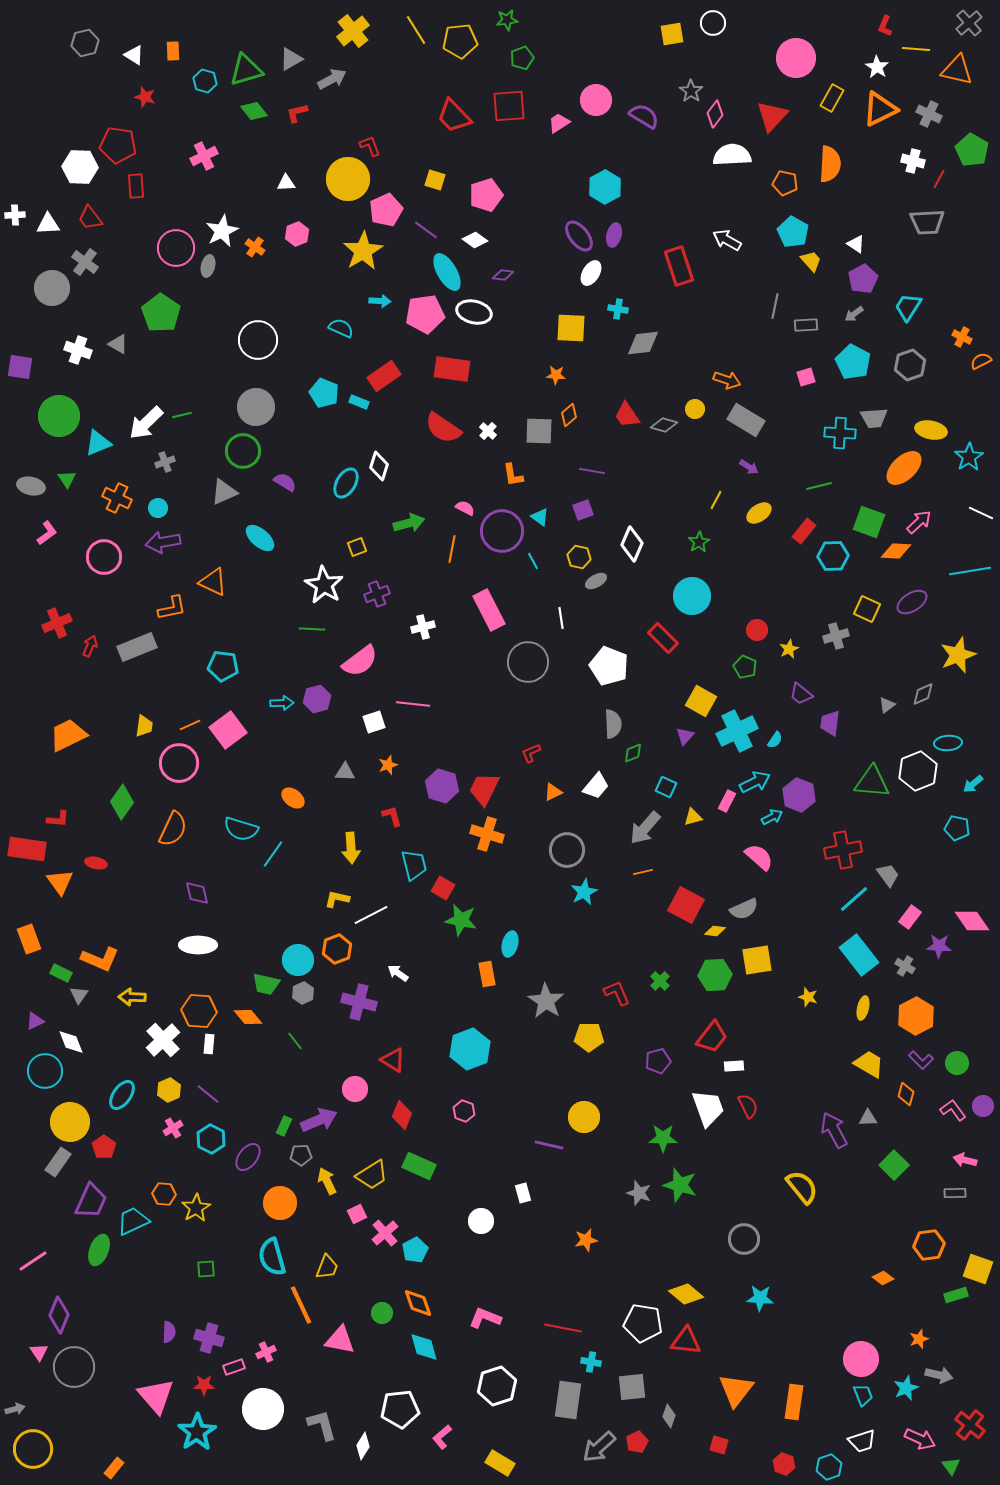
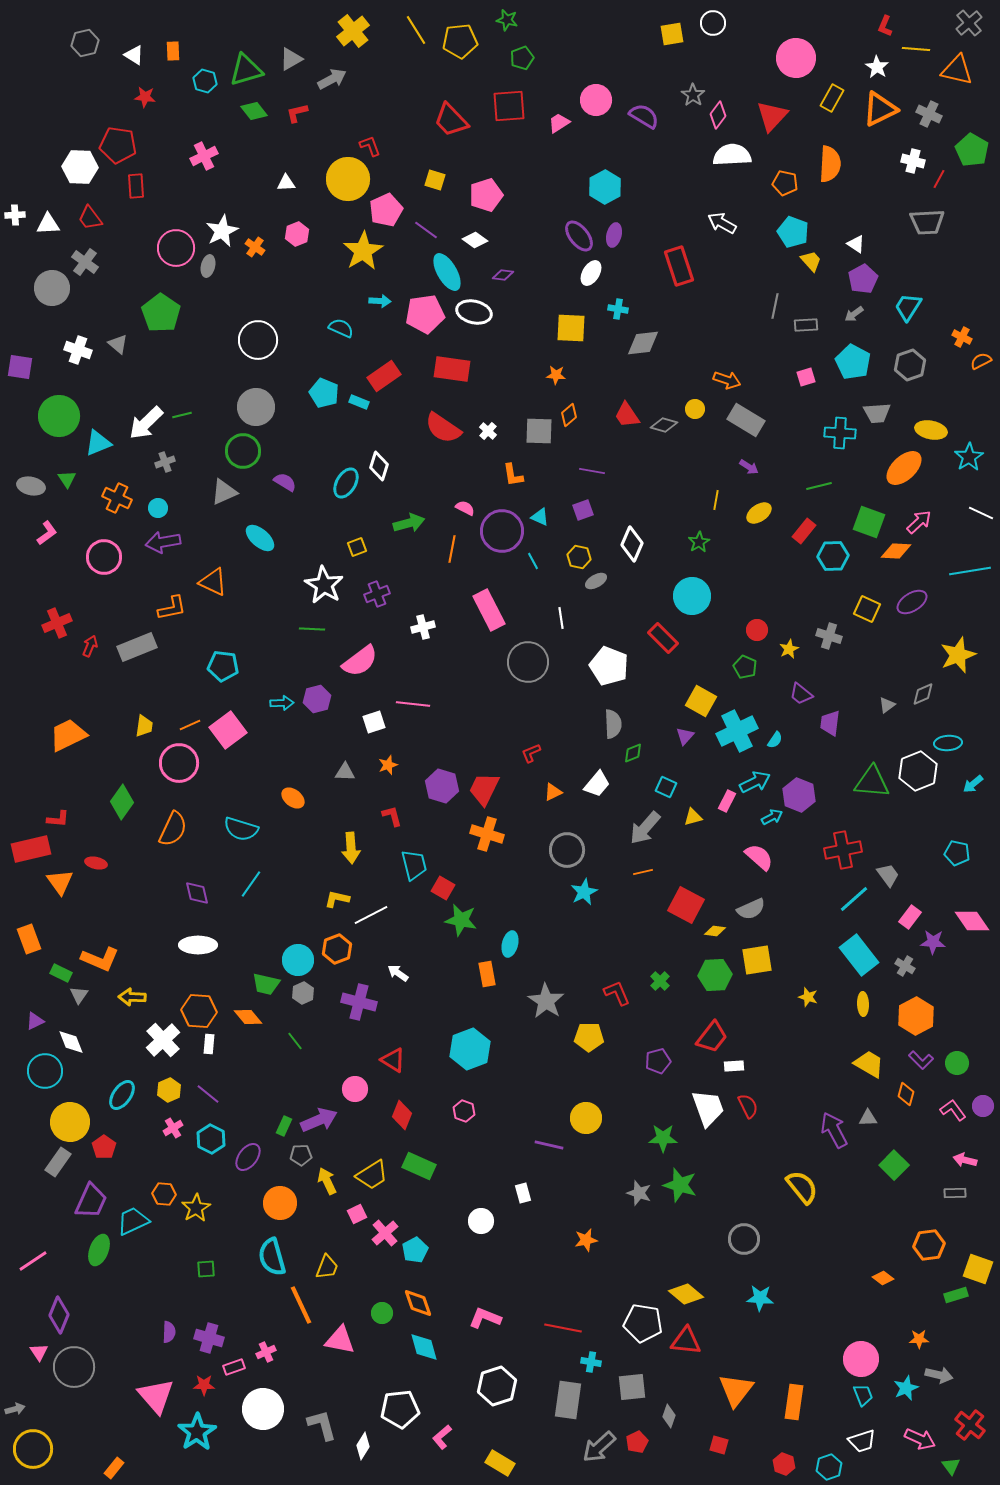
green star at (507, 20): rotated 20 degrees clockwise
gray star at (691, 91): moved 2 px right, 4 px down
red star at (145, 97): rotated 10 degrees counterclockwise
pink diamond at (715, 114): moved 3 px right, 1 px down
red trapezoid at (454, 116): moved 3 px left, 4 px down
cyan pentagon at (793, 232): rotated 8 degrees counterclockwise
white arrow at (727, 240): moved 5 px left, 17 px up
gray triangle at (118, 344): rotated 10 degrees clockwise
gray trapezoid at (874, 418): moved 3 px right, 5 px up
yellow line at (716, 500): rotated 18 degrees counterclockwise
cyan triangle at (540, 517): rotated 12 degrees counterclockwise
gray cross at (836, 636): moved 7 px left; rotated 35 degrees clockwise
white trapezoid at (596, 786): moved 1 px right, 2 px up
cyan pentagon at (957, 828): moved 25 px down
red rectangle at (27, 849): moved 4 px right; rotated 21 degrees counterclockwise
cyan line at (273, 854): moved 22 px left, 30 px down
gray semicircle at (744, 909): moved 7 px right
purple star at (939, 946): moved 6 px left, 4 px up
yellow ellipse at (863, 1008): moved 4 px up; rotated 15 degrees counterclockwise
yellow circle at (584, 1117): moved 2 px right, 1 px down
orange star at (919, 1339): rotated 18 degrees clockwise
